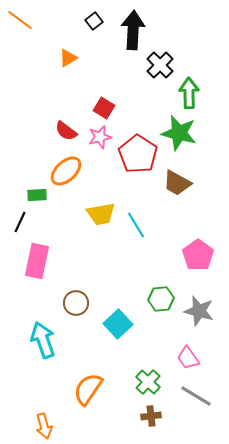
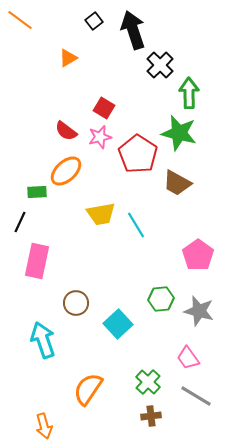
black arrow: rotated 21 degrees counterclockwise
green rectangle: moved 3 px up
